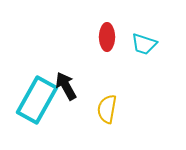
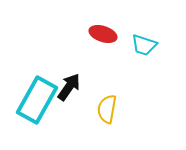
red ellipse: moved 4 px left, 3 px up; rotated 72 degrees counterclockwise
cyan trapezoid: moved 1 px down
black arrow: moved 3 px right, 1 px down; rotated 64 degrees clockwise
